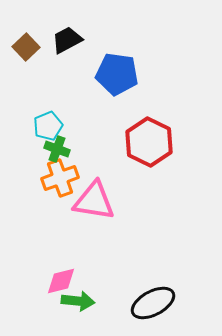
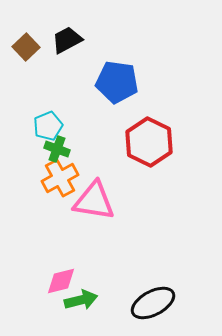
blue pentagon: moved 8 px down
orange cross: rotated 9 degrees counterclockwise
green arrow: moved 3 px right, 1 px up; rotated 20 degrees counterclockwise
